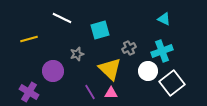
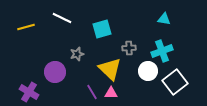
cyan triangle: rotated 16 degrees counterclockwise
cyan square: moved 2 px right, 1 px up
yellow line: moved 3 px left, 12 px up
gray cross: rotated 24 degrees clockwise
purple circle: moved 2 px right, 1 px down
white square: moved 3 px right, 1 px up
purple line: moved 2 px right
